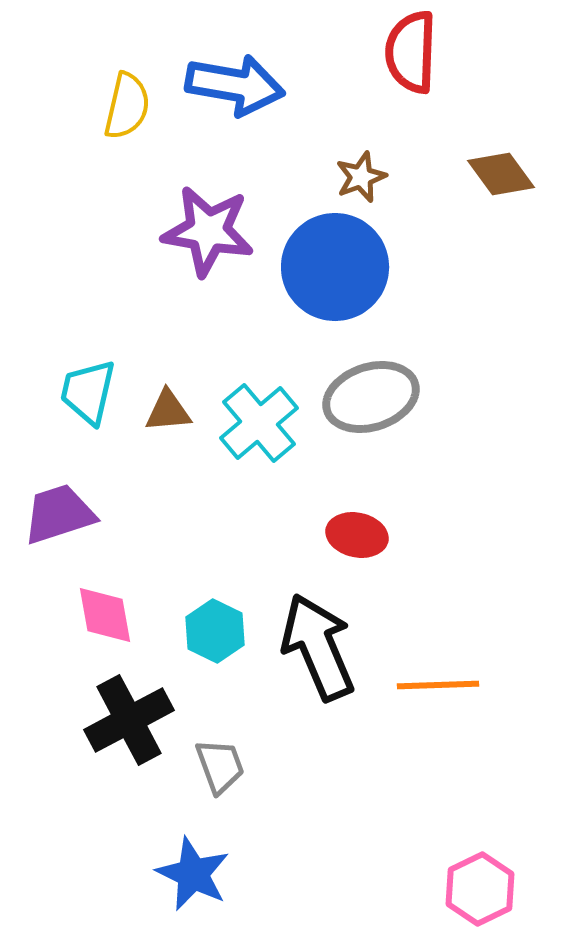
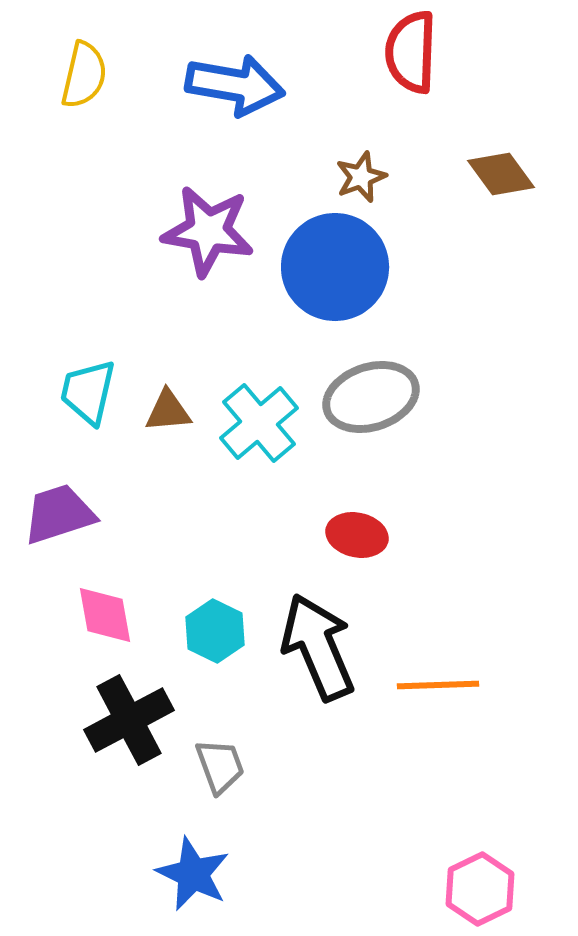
yellow semicircle: moved 43 px left, 31 px up
